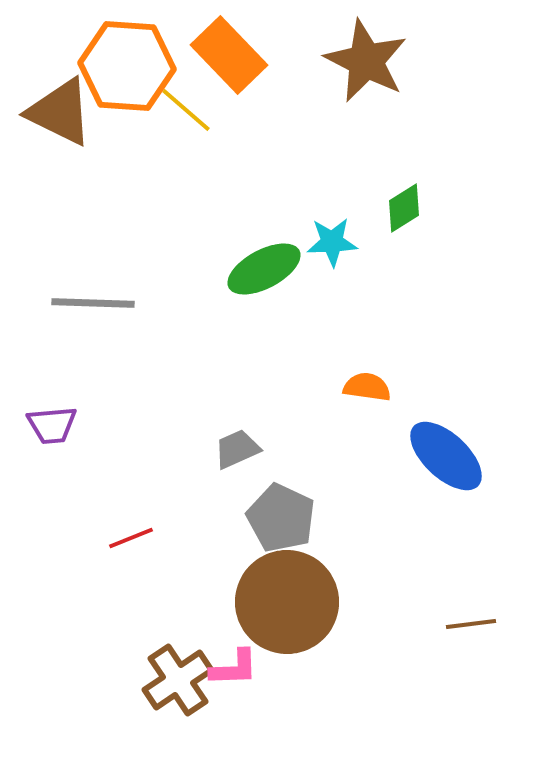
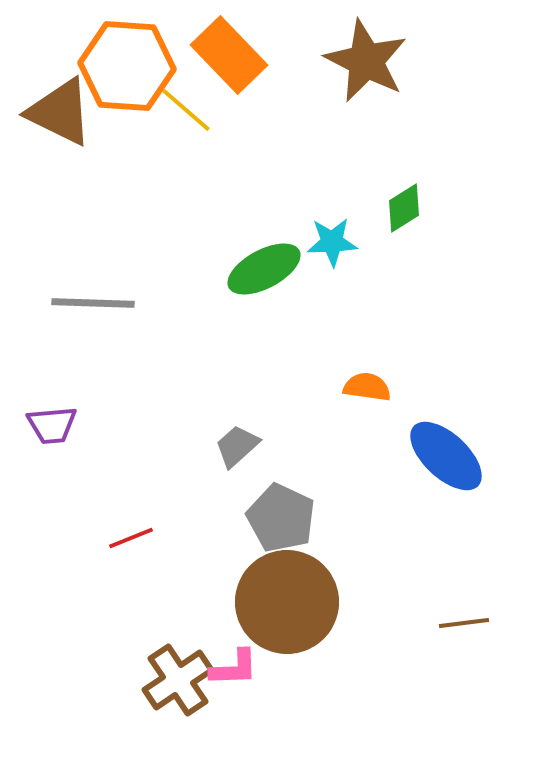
gray trapezoid: moved 3 px up; rotated 18 degrees counterclockwise
brown line: moved 7 px left, 1 px up
